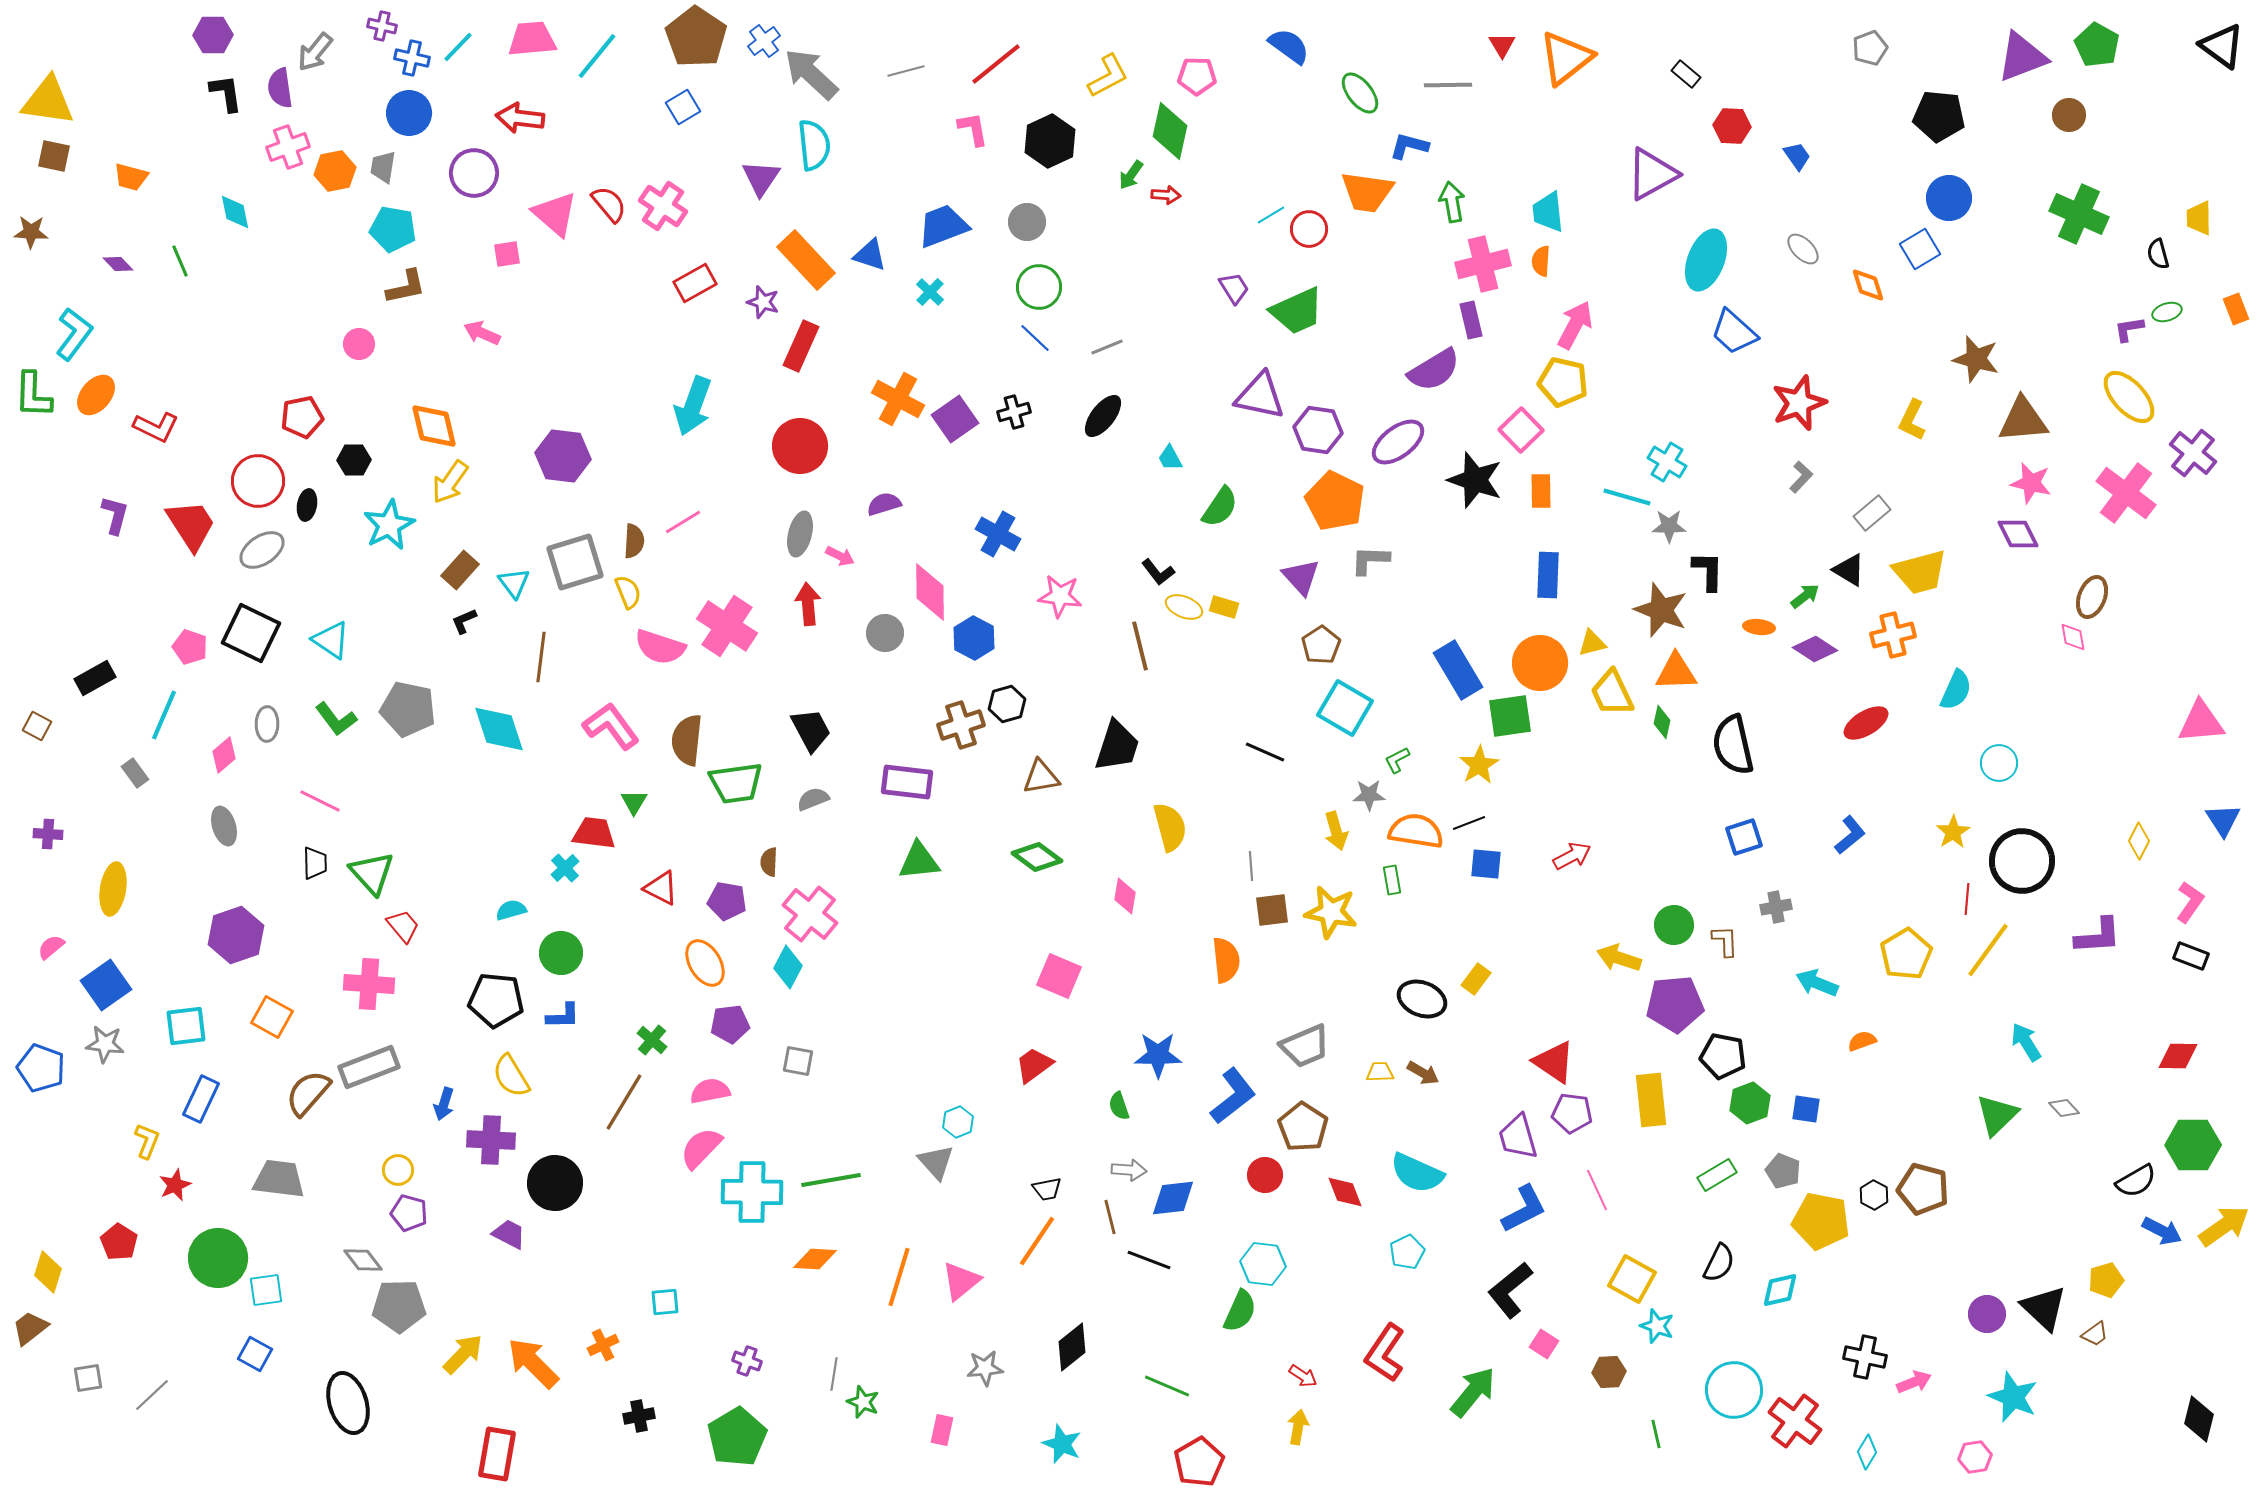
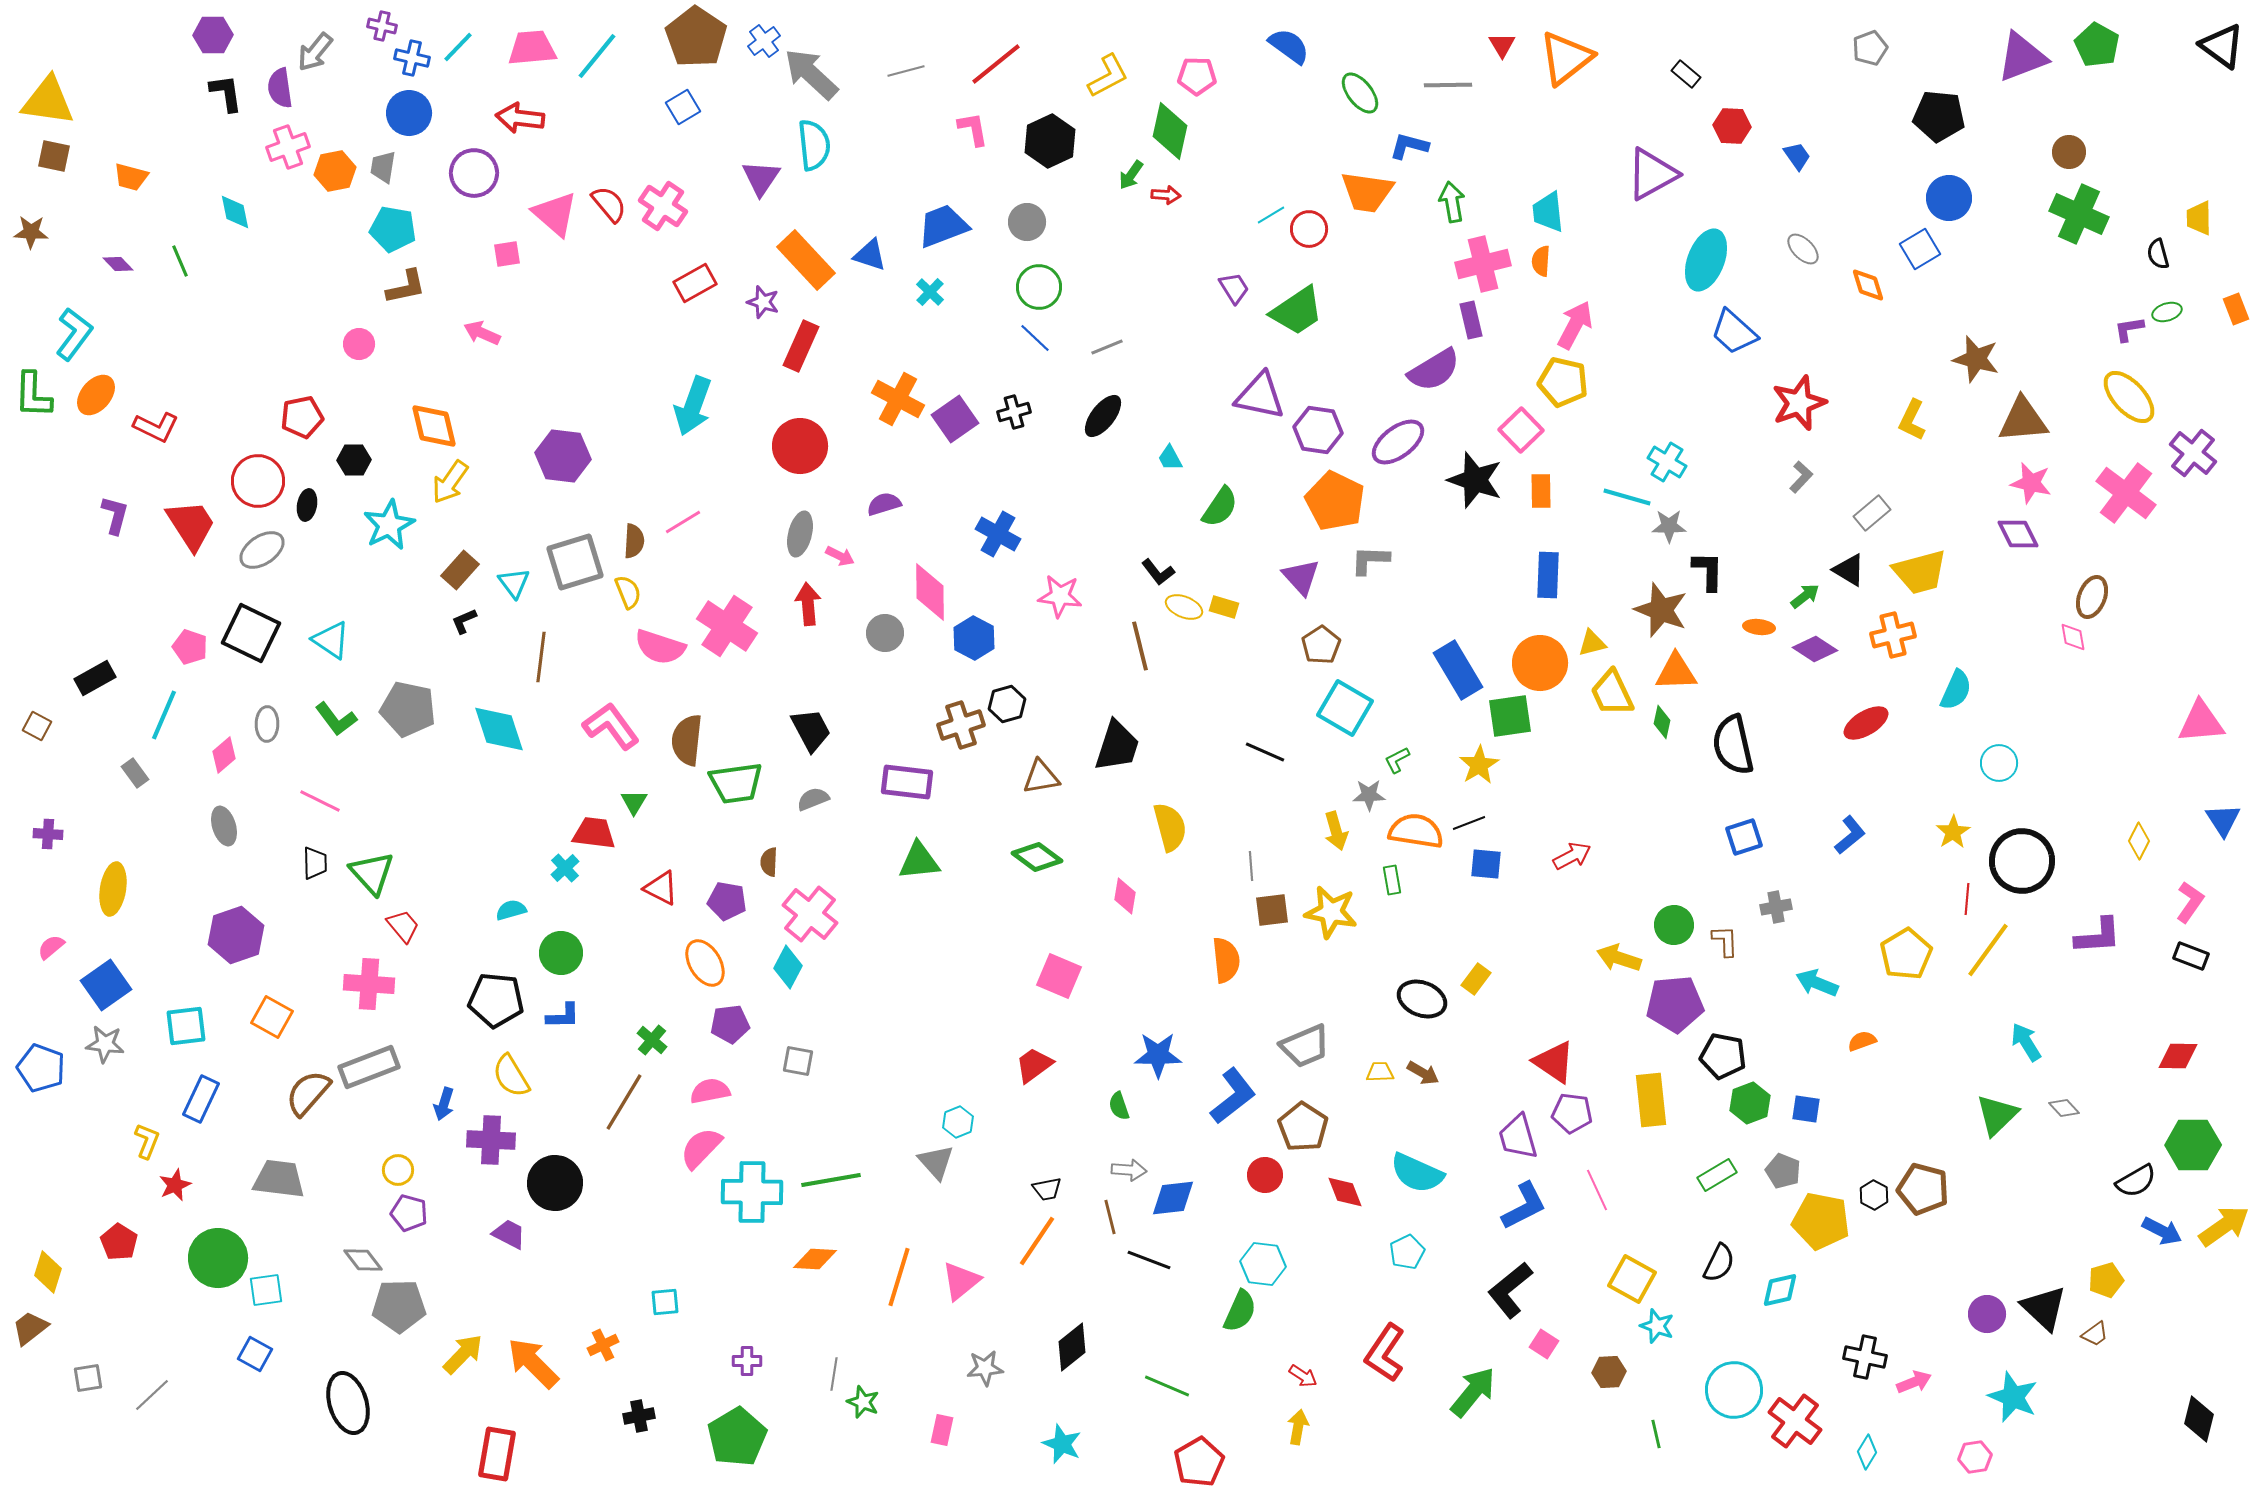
pink trapezoid at (532, 39): moved 9 px down
brown circle at (2069, 115): moved 37 px down
green trapezoid at (1297, 311): rotated 10 degrees counterclockwise
blue L-shape at (1524, 1209): moved 3 px up
purple cross at (747, 1361): rotated 20 degrees counterclockwise
